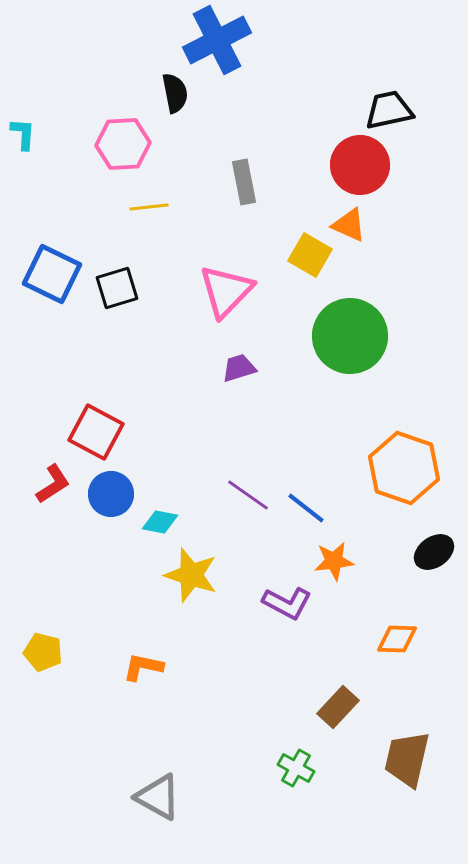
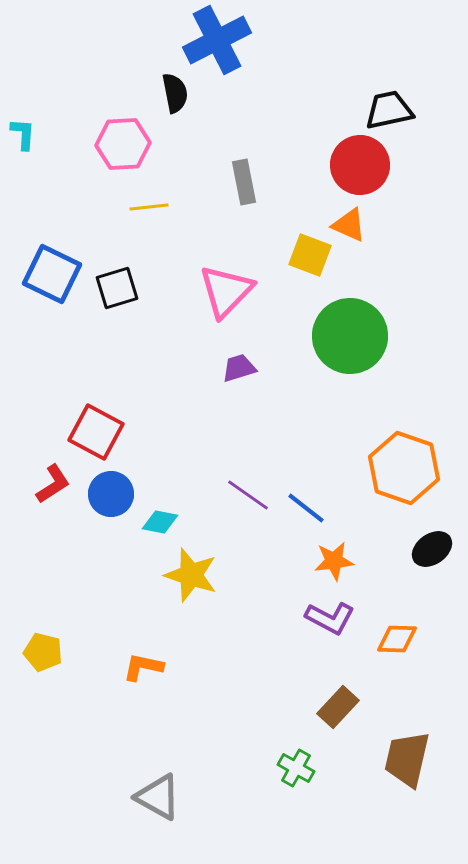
yellow square: rotated 9 degrees counterclockwise
black ellipse: moved 2 px left, 3 px up
purple L-shape: moved 43 px right, 15 px down
